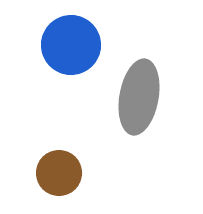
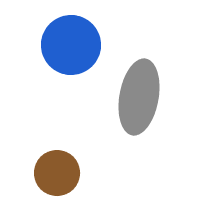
brown circle: moved 2 px left
